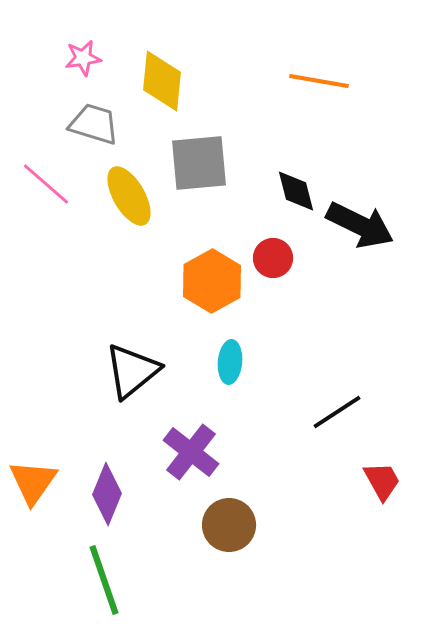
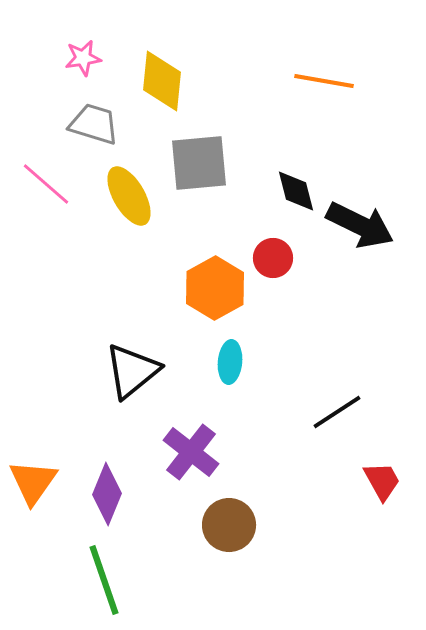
orange line: moved 5 px right
orange hexagon: moved 3 px right, 7 px down
